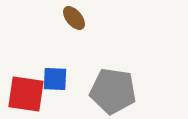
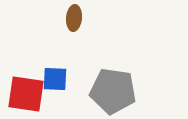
brown ellipse: rotated 45 degrees clockwise
